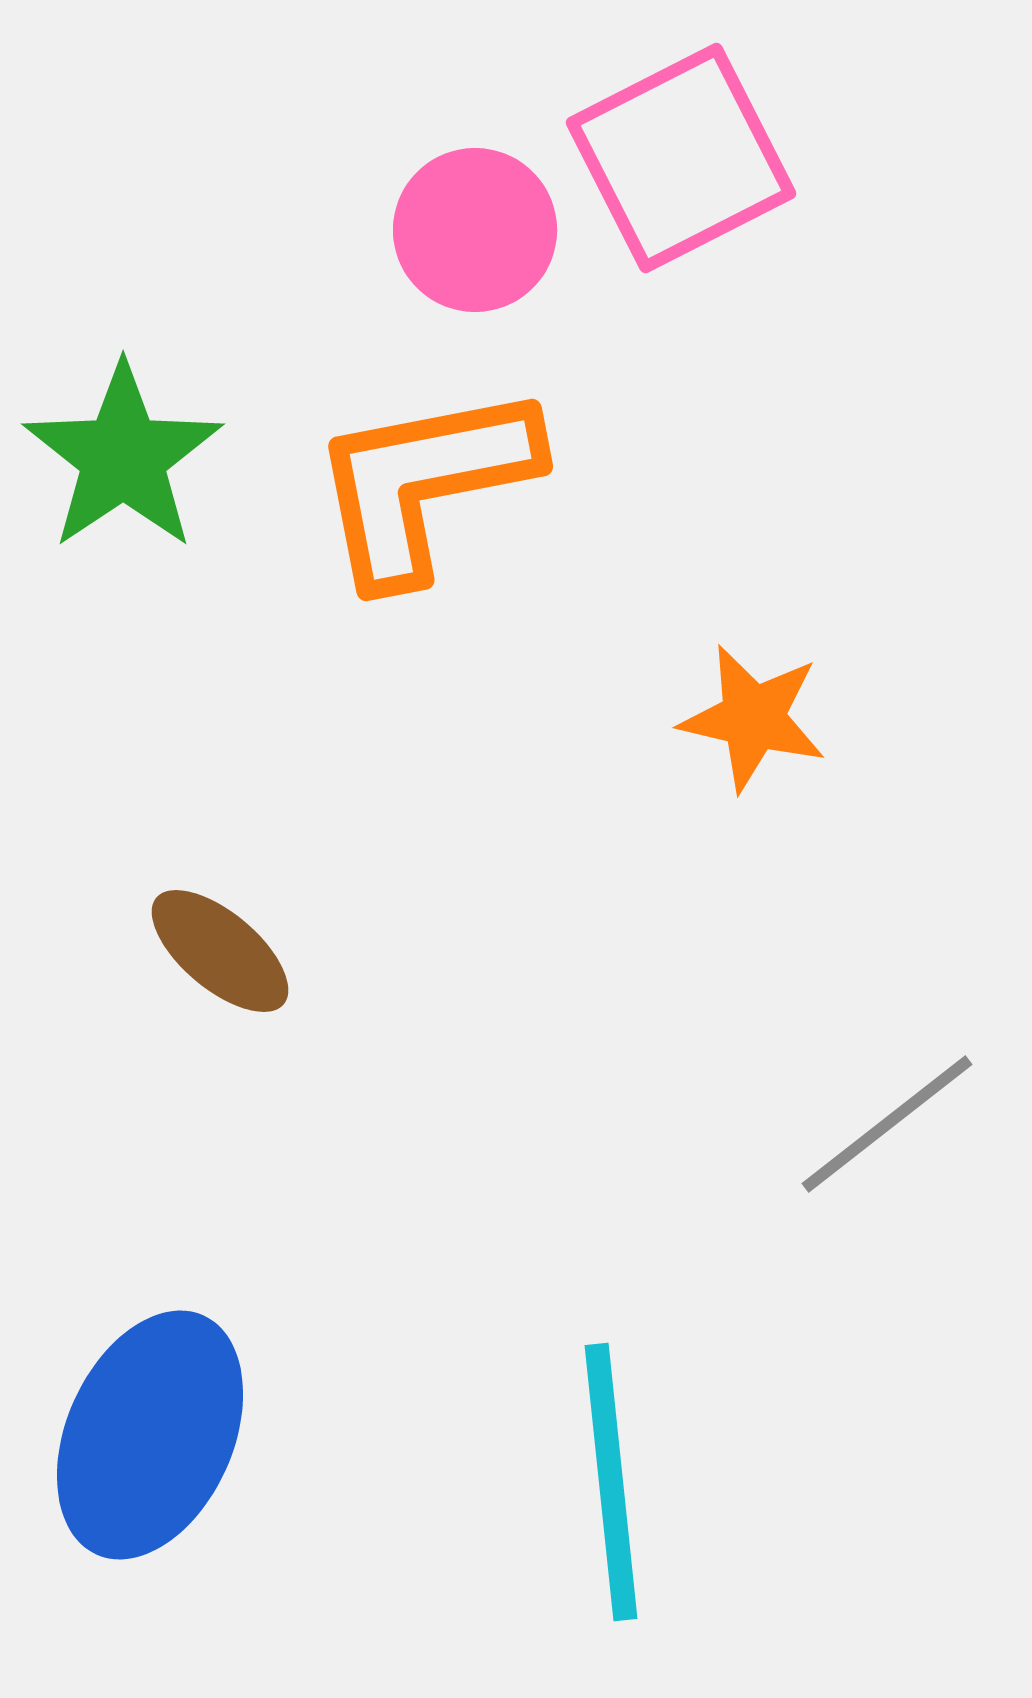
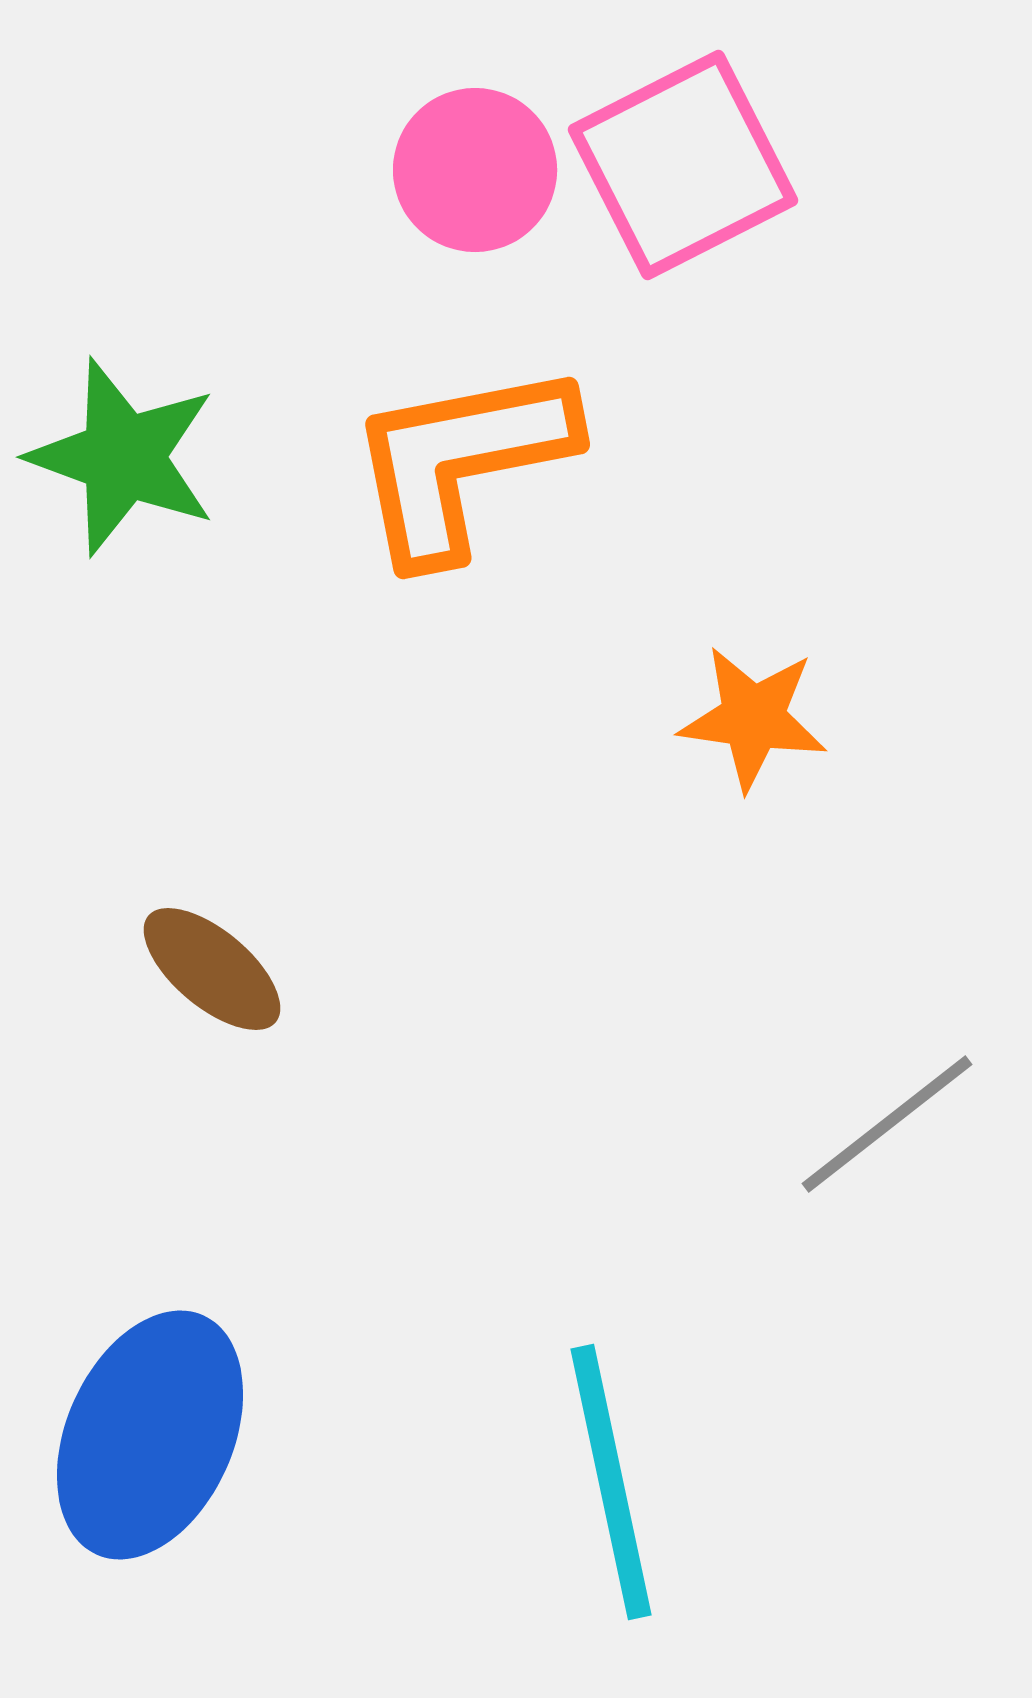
pink square: moved 2 px right, 7 px down
pink circle: moved 60 px up
green star: rotated 18 degrees counterclockwise
orange L-shape: moved 37 px right, 22 px up
orange star: rotated 5 degrees counterclockwise
brown ellipse: moved 8 px left, 18 px down
cyan line: rotated 6 degrees counterclockwise
